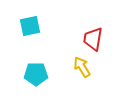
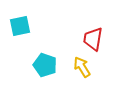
cyan square: moved 10 px left
cyan pentagon: moved 9 px right, 9 px up; rotated 20 degrees clockwise
